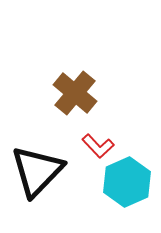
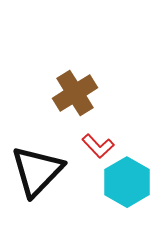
brown cross: rotated 18 degrees clockwise
cyan hexagon: rotated 6 degrees counterclockwise
